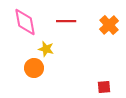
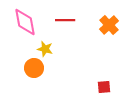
red line: moved 1 px left, 1 px up
yellow star: moved 1 px left
